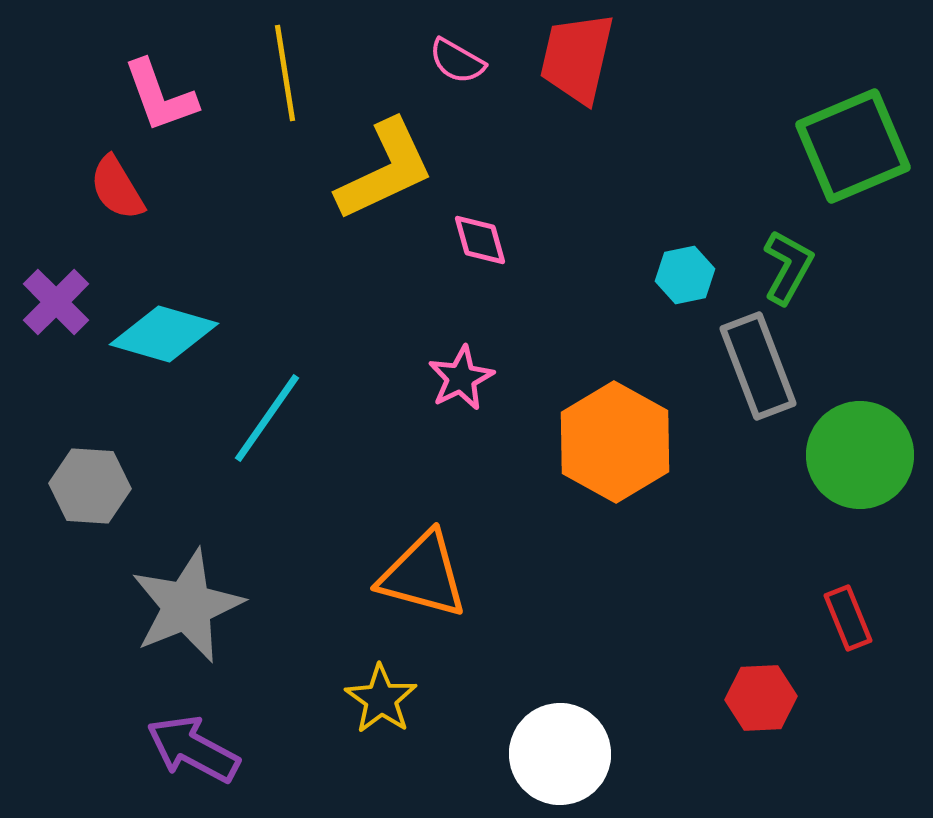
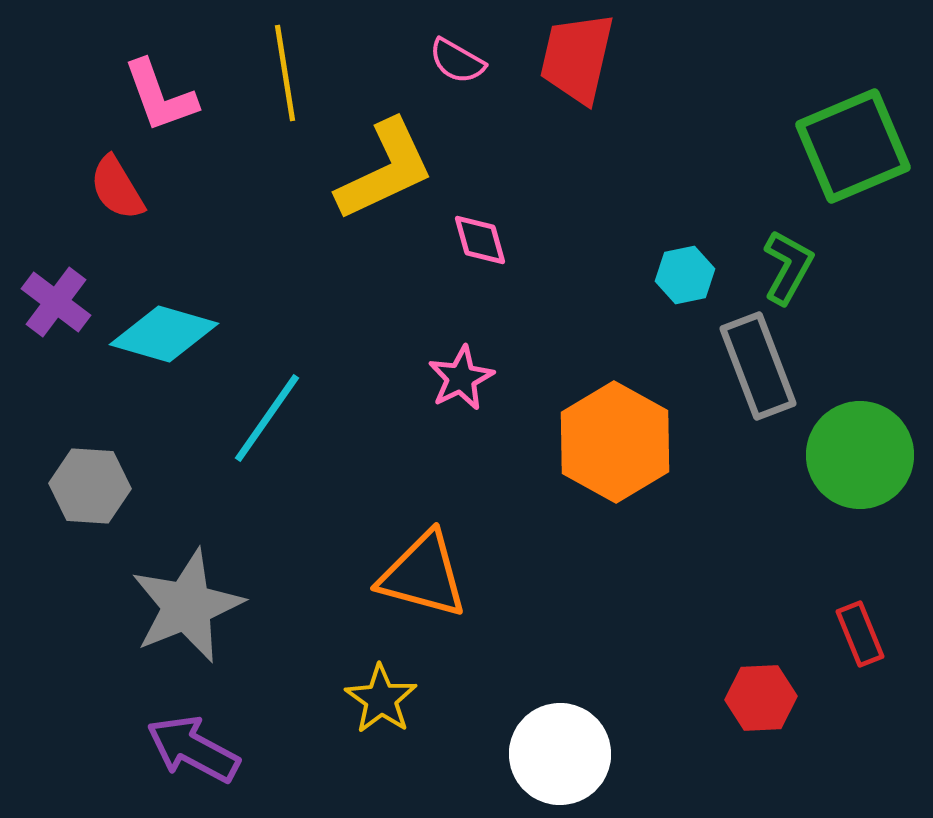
purple cross: rotated 8 degrees counterclockwise
red rectangle: moved 12 px right, 16 px down
